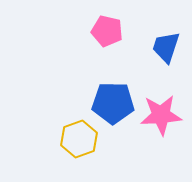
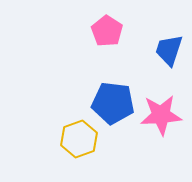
pink pentagon: rotated 20 degrees clockwise
blue trapezoid: moved 3 px right, 3 px down
blue pentagon: rotated 6 degrees clockwise
